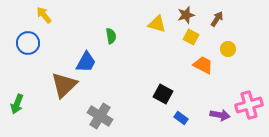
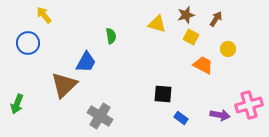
brown arrow: moved 1 px left
black square: rotated 24 degrees counterclockwise
